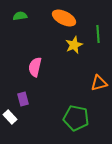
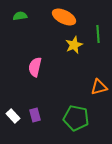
orange ellipse: moved 1 px up
orange triangle: moved 4 px down
purple rectangle: moved 12 px right, 16 px down
white rectangle: moved 3 px right, 1 px up
